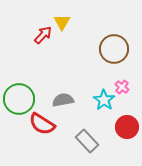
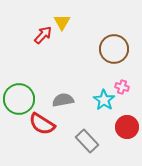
pink cross: rotated 24 degrees counterclockwise
